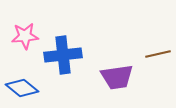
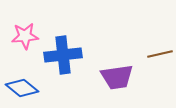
brown line: moved 2 px right
